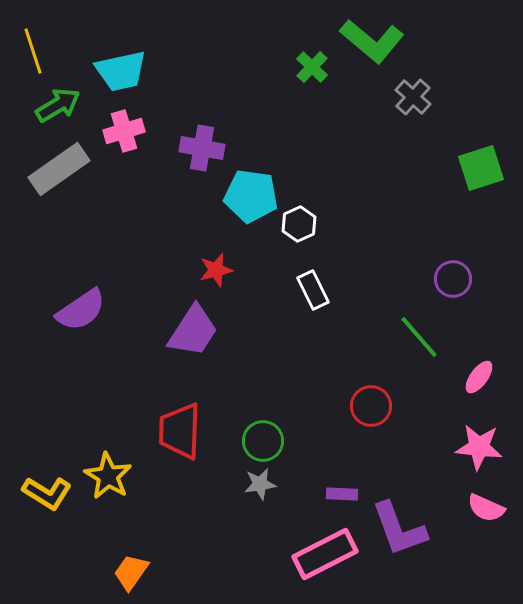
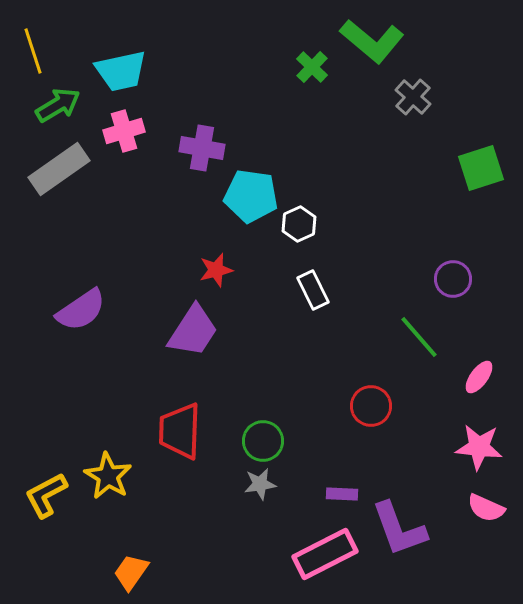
yellow L-shape: moved 1 px left, 2 px down; rotated 120 degrees clockwise
